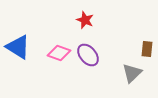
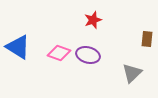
red star: moved 8 px right; rotated 30 degrees clockwise
brown rectangle: moved 10 px up
purple ellipse: rotated 35 degrees counterclockwise
